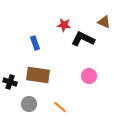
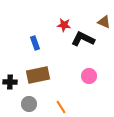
brown rectangle: rotated 20 degrees counterclockwise
black cross: rotated 16 degrees counterclockwise
orange line: moved 1 px right; rotated 16 degrees clockwise
